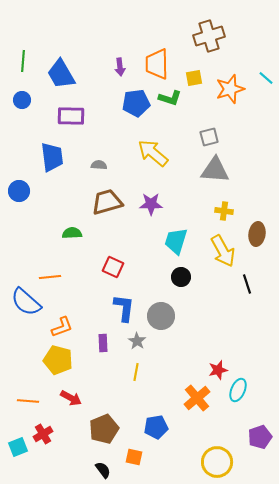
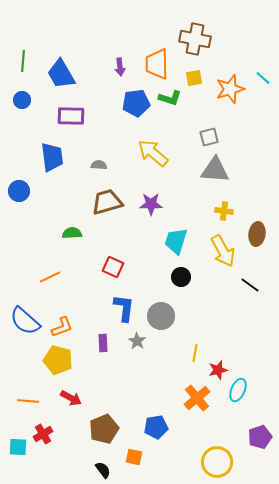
brown cross at (209, 36): moved 14 px left, 3 px down; rotated 28 degrees clockwise
cyan line at (266, 78): moved 3 px left
orange line at (50, 277): rotated 20 degrees counterclockwise
black line at (247, 284): moved 3 px right, 1 px down; rotated 36 degrees counterclockwise
blue semicircle at (26, 302): moved 1 px left, 19 px down
yellow line at (136, 372): moved 59 px right, 19 px up
cyan square at (18, 447): rotated 24 degrees clockwise
